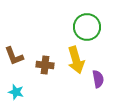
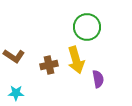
brown L-shape: rotated 35 degrees counterclockwise
brown cross: moved 4 px right; rotated 18 degrees counterclockwise
cyan star: moved 1 px down; rotated 14 degrees counterclockwise
